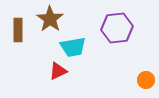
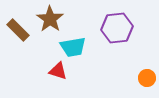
brown rectangle: rotated 45 degrees counterclockwise
red triangle: rotated 42 degrees clockwise
orange circle: moved 1 px right, 2 px up
